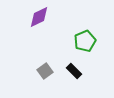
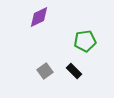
green pentagon: rotated 15 degrees clockwise
